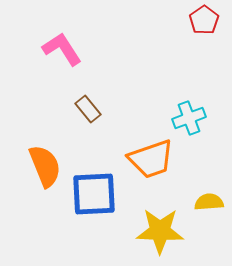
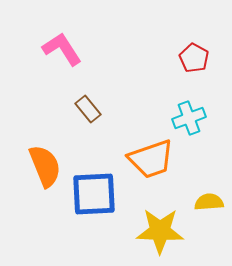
red pentagon: moved 10 px left, 38 px down; rotated 8 degrees counterclockwise
